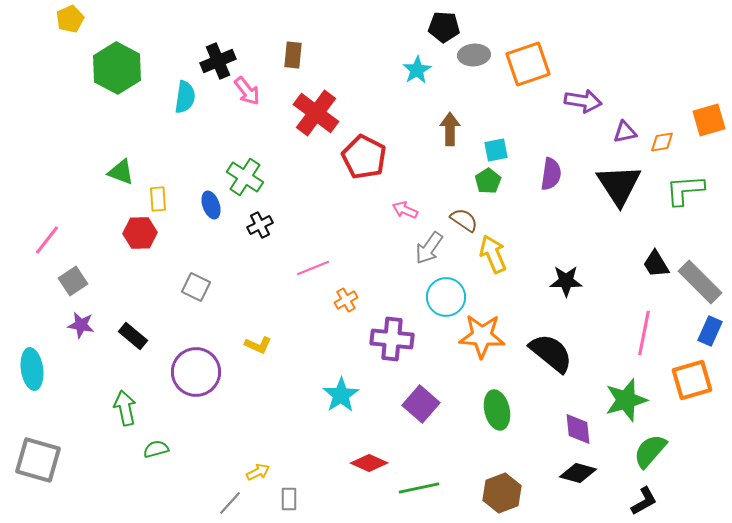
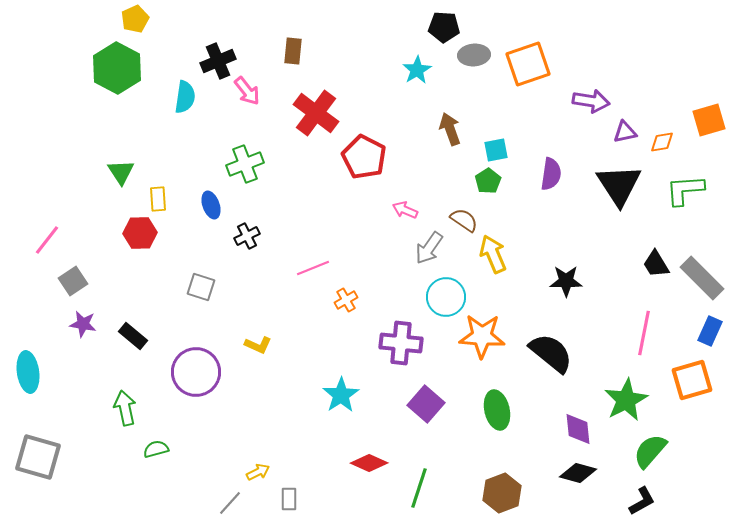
yellow pentagon at (70, 19): moved 65 px right
brown rectangle at (293, 55): moved 4 px up
purple arrow at (583, 101): moved 8 px right
brown arrow at (450, 129): rotated 20 degrees counterclockwise
green triangle at (121, 172): rotated 36 degrees clockwise
green cross at (245, 177): moved 13 px up; rotated 36 degrees clockwise
black cross at (260, 225): moved 13 px left, 11 px down
gray rectangle at (700, 282): moved 2 px right, 4 px up
gray square at (196, 287): moved 5 px right; rotated 8 degrees counterclockwise
purple star at (81, 325): moved 2 px right, 1 px up
purple cross at (392, 339): moved 9 px right, 4 px down
cyan ellipse at (32, 369): moved 4 px left, 3 px down
green star at (626, 400): rotated 12 degrees counterclockwise
purple square at (421, 404): moved 5 px right
gray square at (38, 460): moved 3 px up
green line at (419, 488): rotated 60 degrees counterclockwise
black L-shape at (644, 501): moved 2 px left
